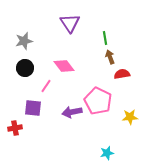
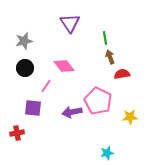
red cross: moved 2 px right, 5 px down
